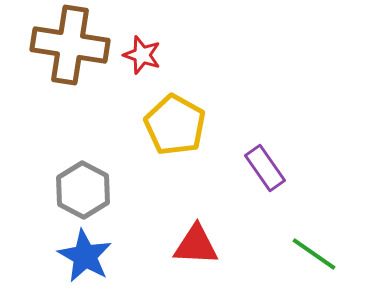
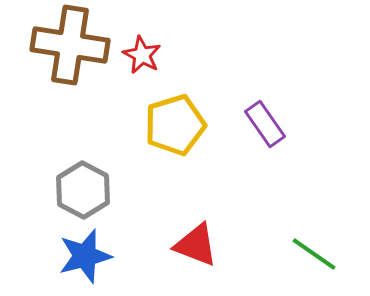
red star: rotated 9 degrees clockwise
yellow pentagon: rotated 26 degrees clockwise
purple rectangle: moved 44 px up
red triangle: rotated 18 degrees clockwise
blue star: rotated 28 degrees clockwise
